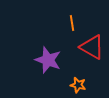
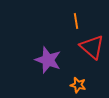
orange line: moved 4 px right, 2 px up
red triangle: rotated 12 degrees clockwise
